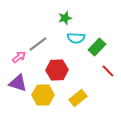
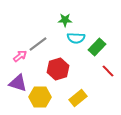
green star: moved 2 px down; rotated 16 degrees clockwise
pink arrow: moved 1 px right, 1 px up
red hexagon: moved 1 px right, 1 px up; rotated 15 degrees counterclockwise
yellow hexagon: moved 3 px left, 2 px down
